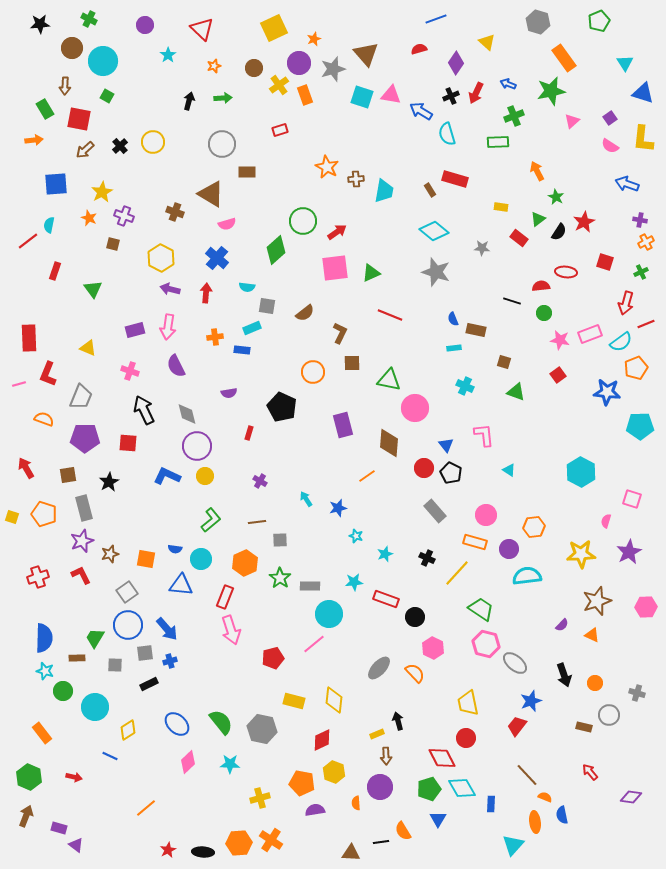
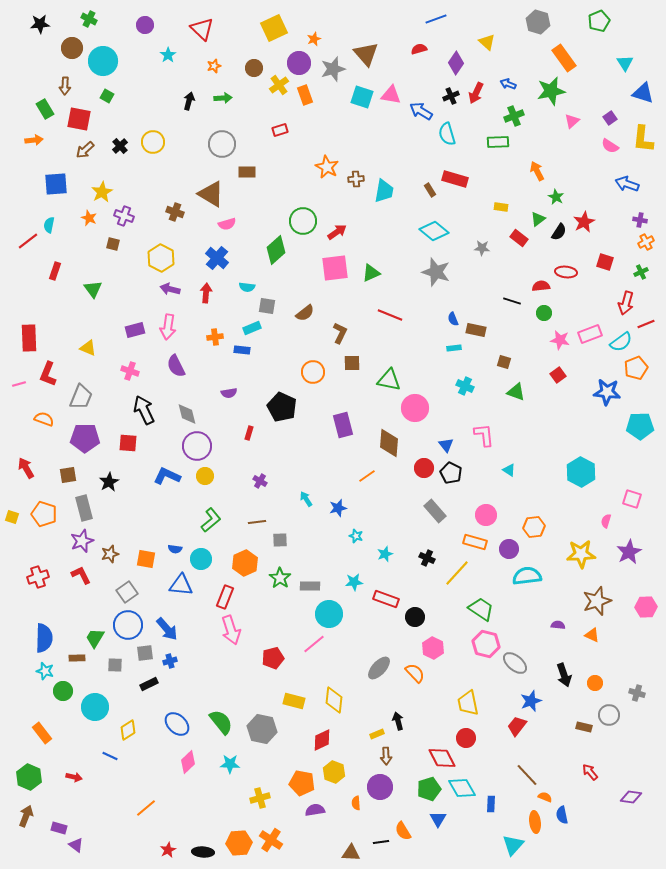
purple semicircle at (562, 625): moved 4 px left; rotated 128 degrees counterclockwise
